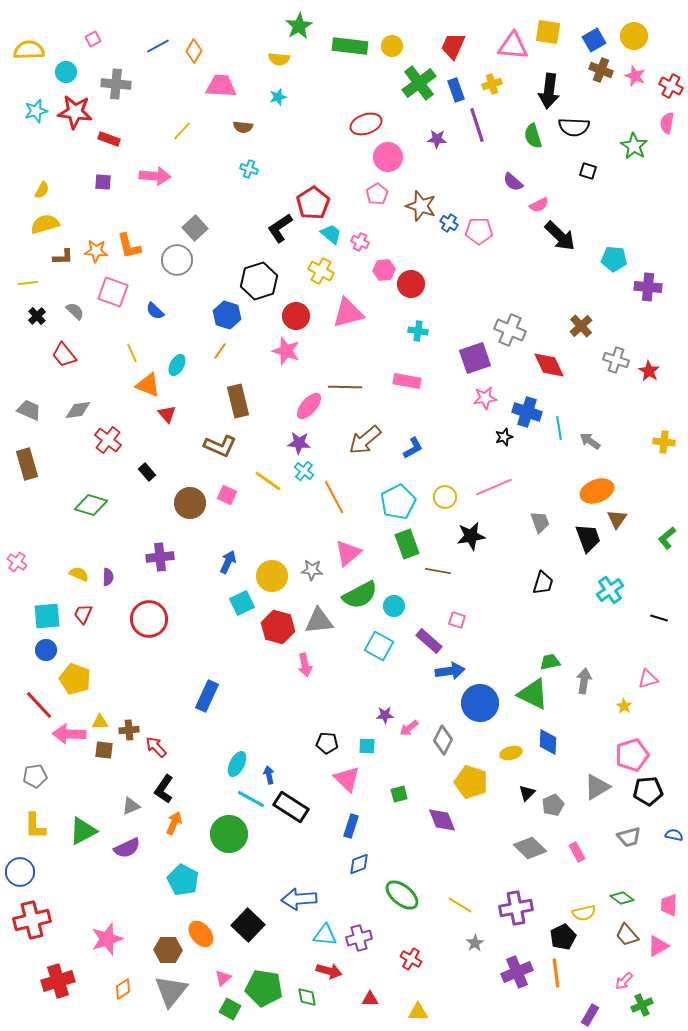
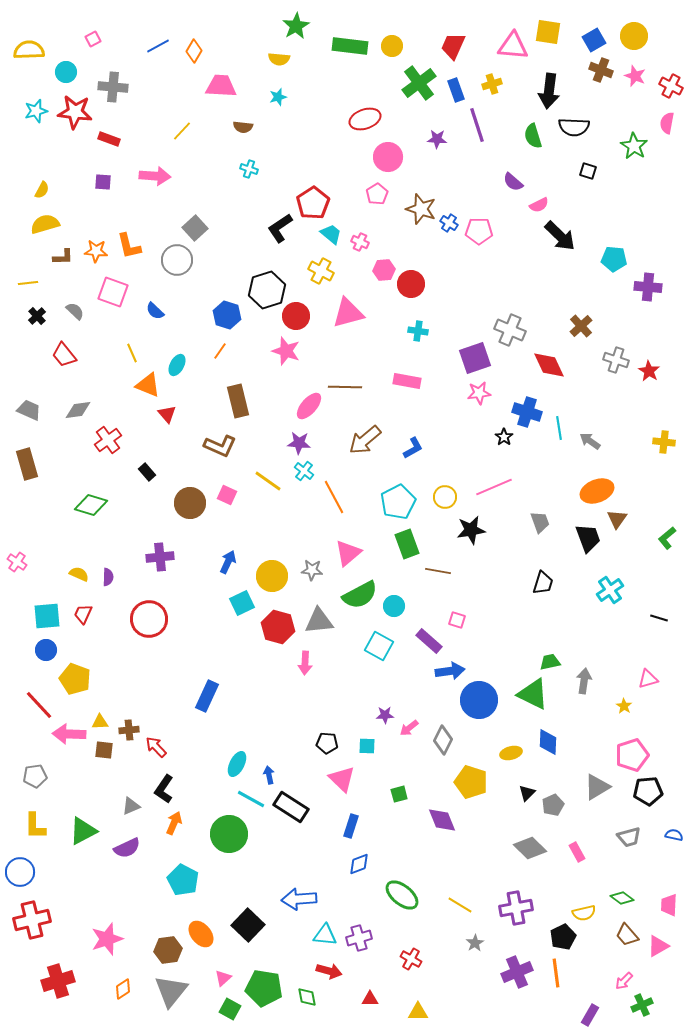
green star at (299, 26): moved 3 px left
gray cross at (116, 84): moved 3 px left, 3 px down
red ellipse at (366, 124): moved 1 px left, 5 px up
brown star at (421, 206): moved 3 px down
black hexagon at (259, 281): moved 8 px right, 9 px down
pink star at (485, 398): moved 6 px left, 5 px up
black star at (504, 437): rotated 18 degrees counterclockwise
red cross at (108, 440): rotated 16 degrees clockwise
black star at (471, 536): moved 6 px up
pink arrow at (305, 665): moved 2 px up; rotated 15 degrees clockwise
blue circle at (480, 703): moved 1 px left, 3 px up
pink triangle at (347, 779): moved 5 px left
brown hexagon at (168, 950): rotated 8 degrees counterclockwise
